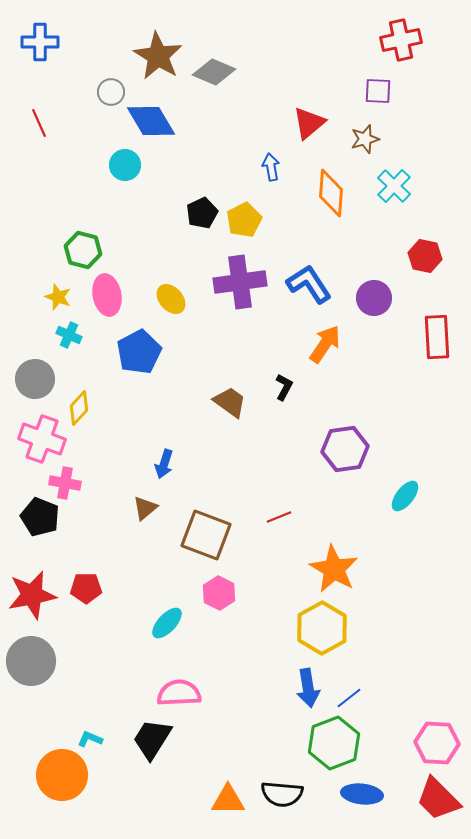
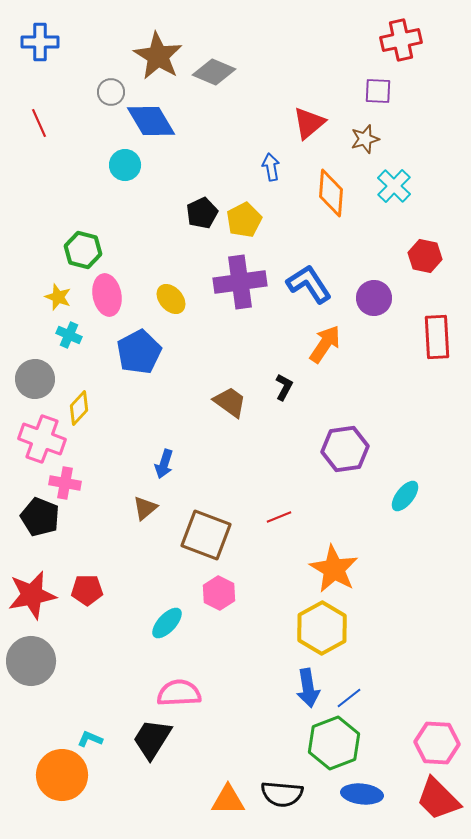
red pentagon at (86, 588): moved 1 px right, 2 px down
